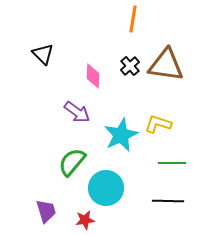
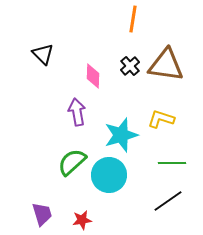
purple arrow: rotated 136 degrees counterclockwise
yellow L-shape: moved 3 px right, 5 px up
cyan star: rotated 8 degrees clockwise
green semicircle: rotated 8 degrees clockwise
cyan circle: moved 3 px right, 13 px up
black line: rotated 36 degrees counterclockwise
purple trapezoid: moved 4 px left, 3 px down
red star: moved 3 px left
